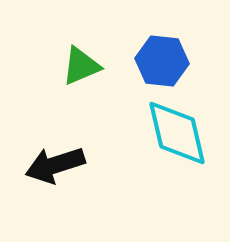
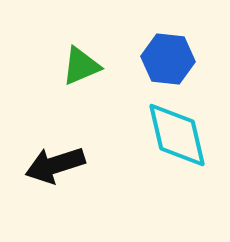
blue hexagon: moved 6 px right, 2 px up
cyan diamond: moved 2 px down
